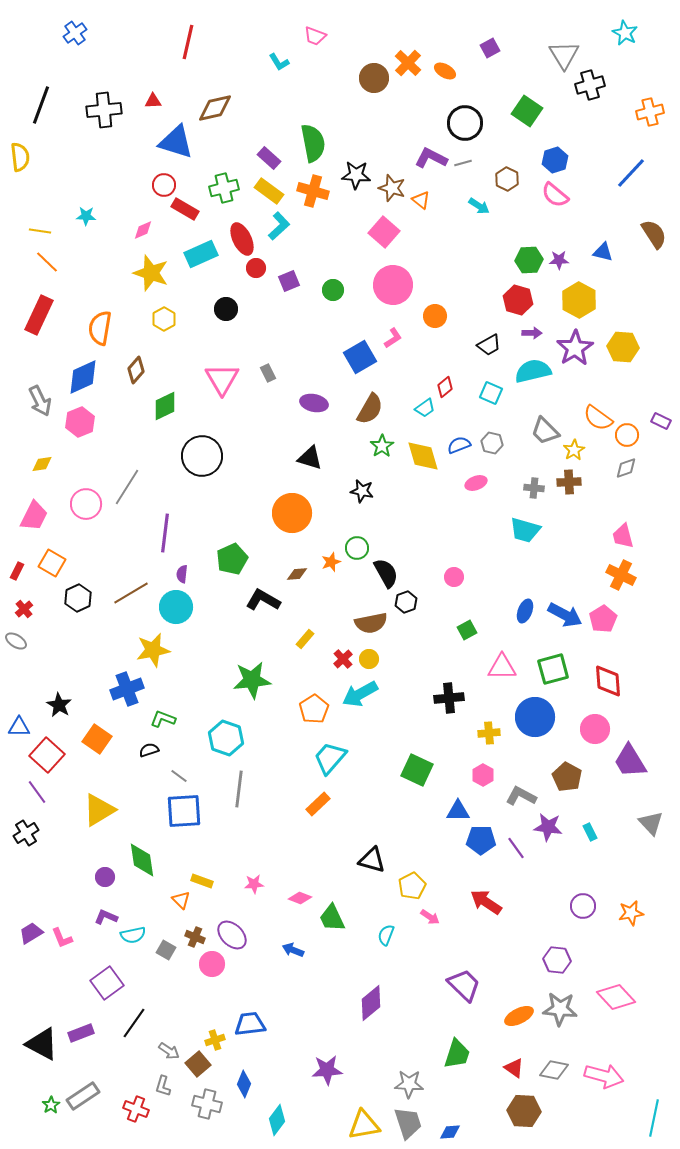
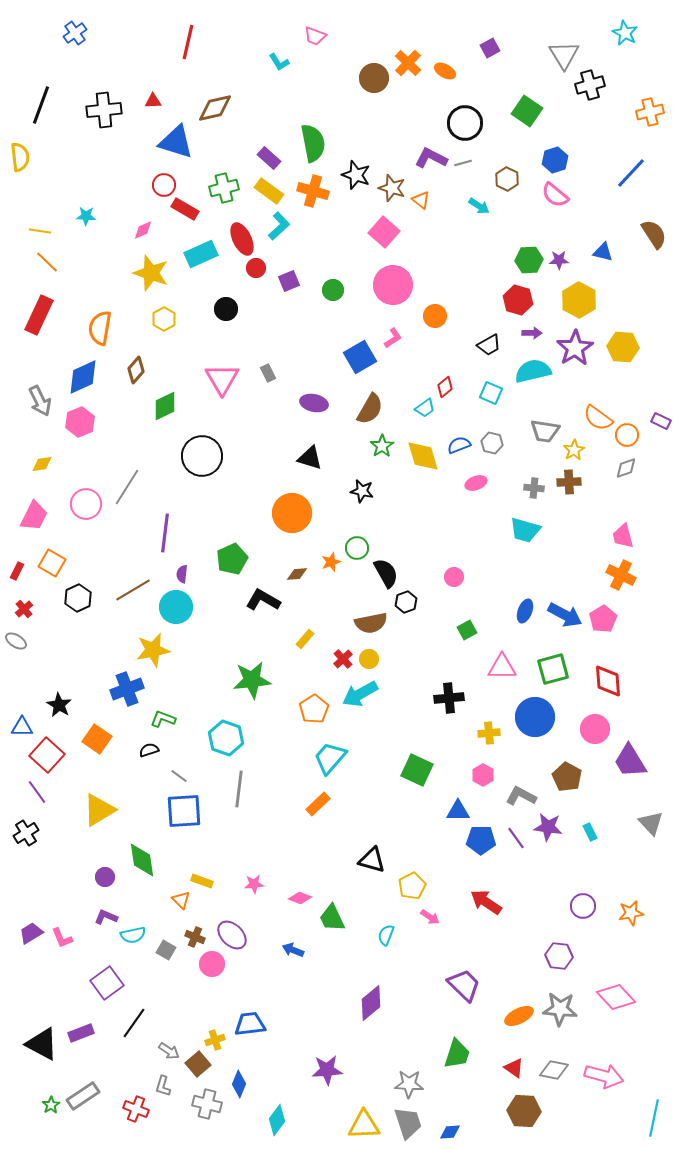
black star at (356, 175): rotated 16 degrees clockwise
gray trapezoid at (545, 431): rotated 36 degrees counterclockwise
brown line at (131, 593): moved 2 px right, 3 px up
blue triangle at (19, 727): moved 3 px right
purple line at (516, 848): moved 10 px up
purple hexagon at (557, 960): moved 2 px right, 4 px up
blue diamond at (244, 1084): moved 5 px left
yellow triangle at (364, 1125): rotated 8 degrees clockwise
